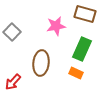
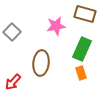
orange rectangle: moved 5 px right; rotated 48 degrees clockwise
